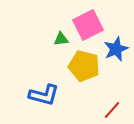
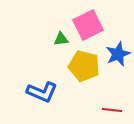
blue star: moved 2 px right, 5 px down
blue L-shape: moved 2 px left, 3 px up; rotated 8 degrees clockwise
red line: rotated 54 degrees clockwise
